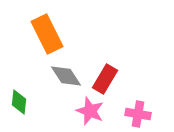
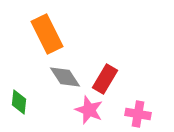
gray diamond: moved 1 px left, 1 px down
pink star: moved 1 px left, 1 px up
